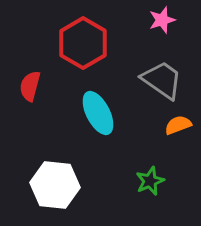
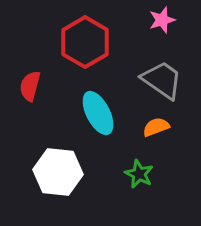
red hexagon: moved 2 px right, 1 px up
orange semicircle: moved 22 px left, 2 px down
green star: moved 11 px left, 7 px up; rotated 24 degrees counterclockwise
white hexagon: moved 3 px right, 13 px up
